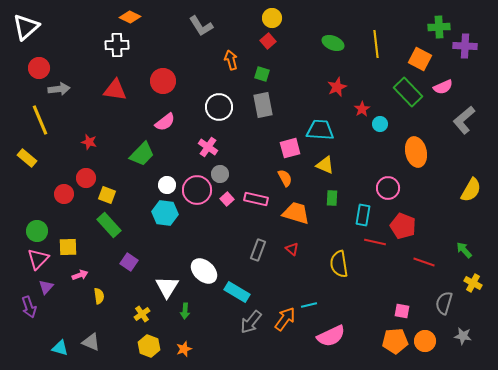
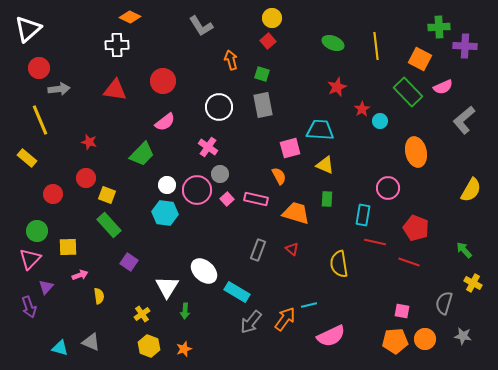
white triangle at (26, 27): moved 2 px right, 2 px down
yellow line at (376, 44): moved 2 px down
cyan circle at (380, 124): moved 3 px up
orange semicircle at (285, 178): moved 6 px left, 2 px up
red circle at (64, 194): moved 11 px left
green rectangle at (332, 198): moved 5 px left, 1 px down
red pentagon at (403, 226): moved 13 px right, 2 px down
pink triangle at (38, 259): moved 8 px left
red line at (424, 262): moved 15 px left
orange circle at (425, 341): moved 2 px up
